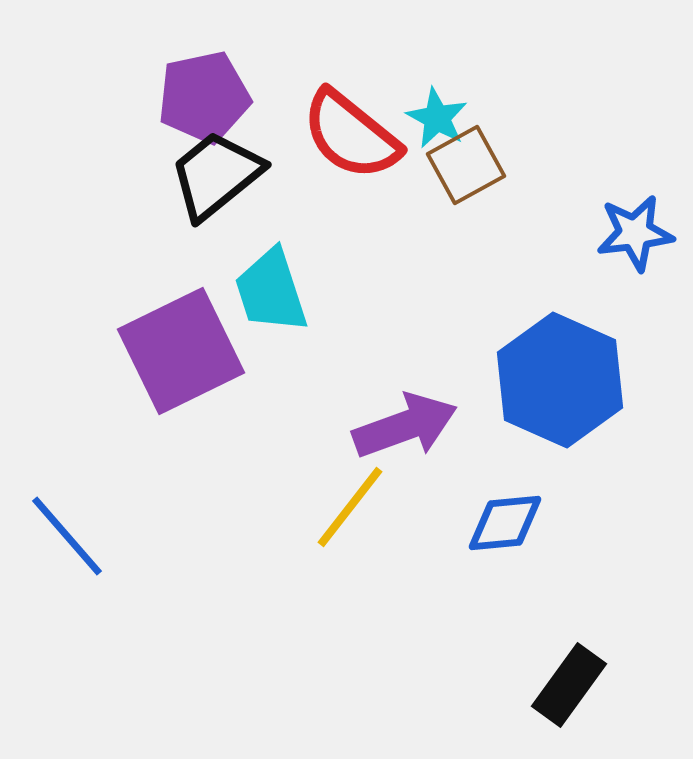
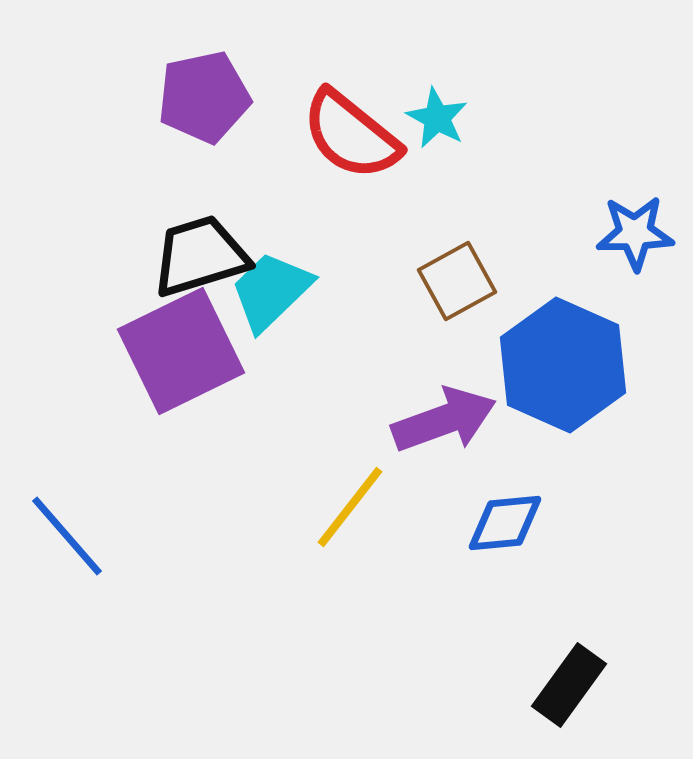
brown square: moved 9 px left, 116 px down
black trapezoid: moved 16 px left, 81 px down; rotated 22 degrees clockwise
blue star: rotated 6 degrees clockwise
cyan trapezoid: rotated 64 degrees clockwise
blue hexagon: moved 3 px right, 15 px up
purple arrow: moved 39 px right, 6 px up
